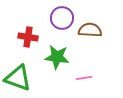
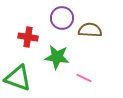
pink line: rotated 35 degrees clockwise
